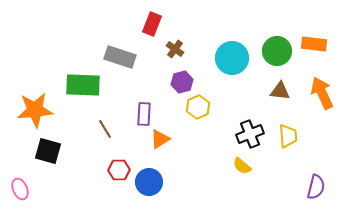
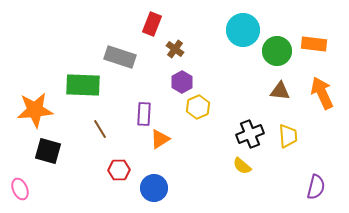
cyan circle: moved 11 px right, 28 px up
purple hexagon: rotated 15 degrees counterclockwise
brown line: moved 5 px left
blue circle: moved 5 px right, 6 px down
